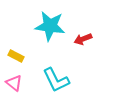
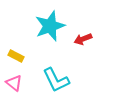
cyan star: rotated 28 degrees counterclockwise
